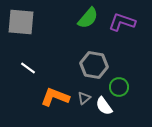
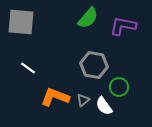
purple L-shape: moved 1 px right, 4 px down; rotated 8 degrees counterclockwise
gray triangle: moved 1 px left, 2 px down
